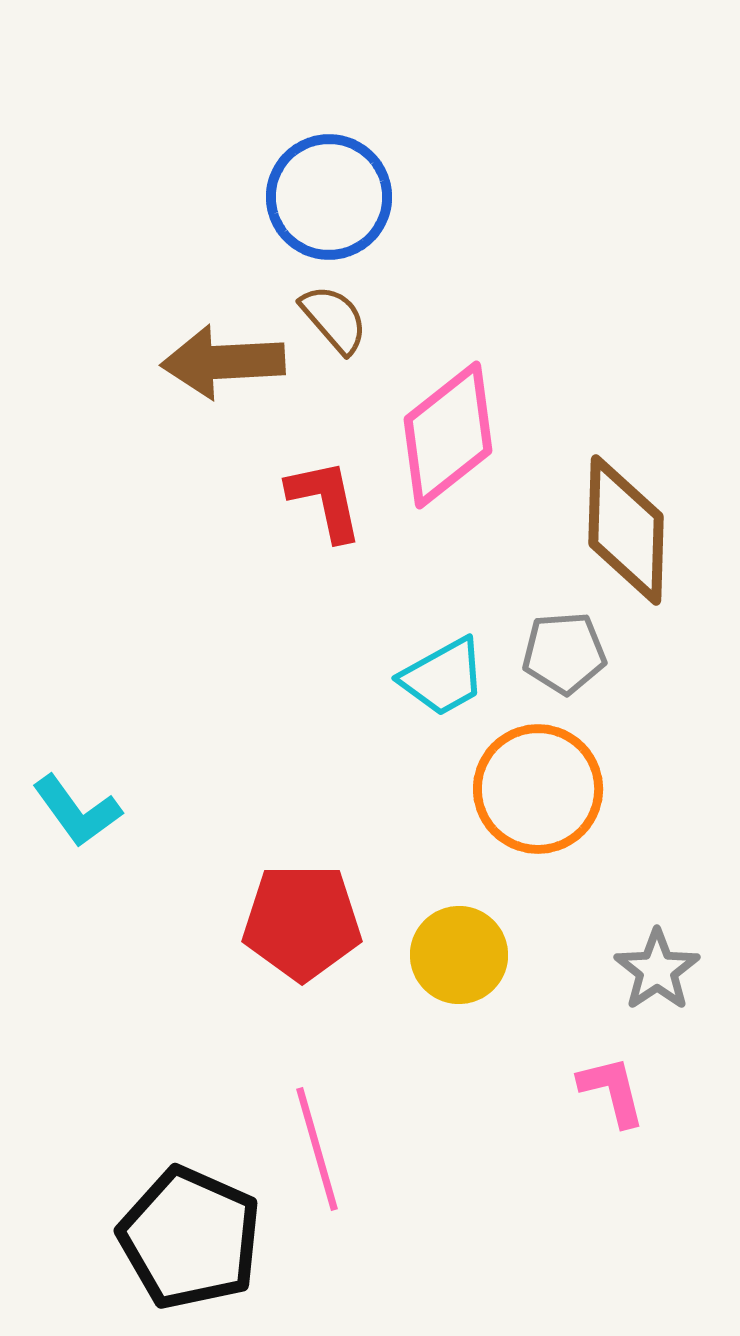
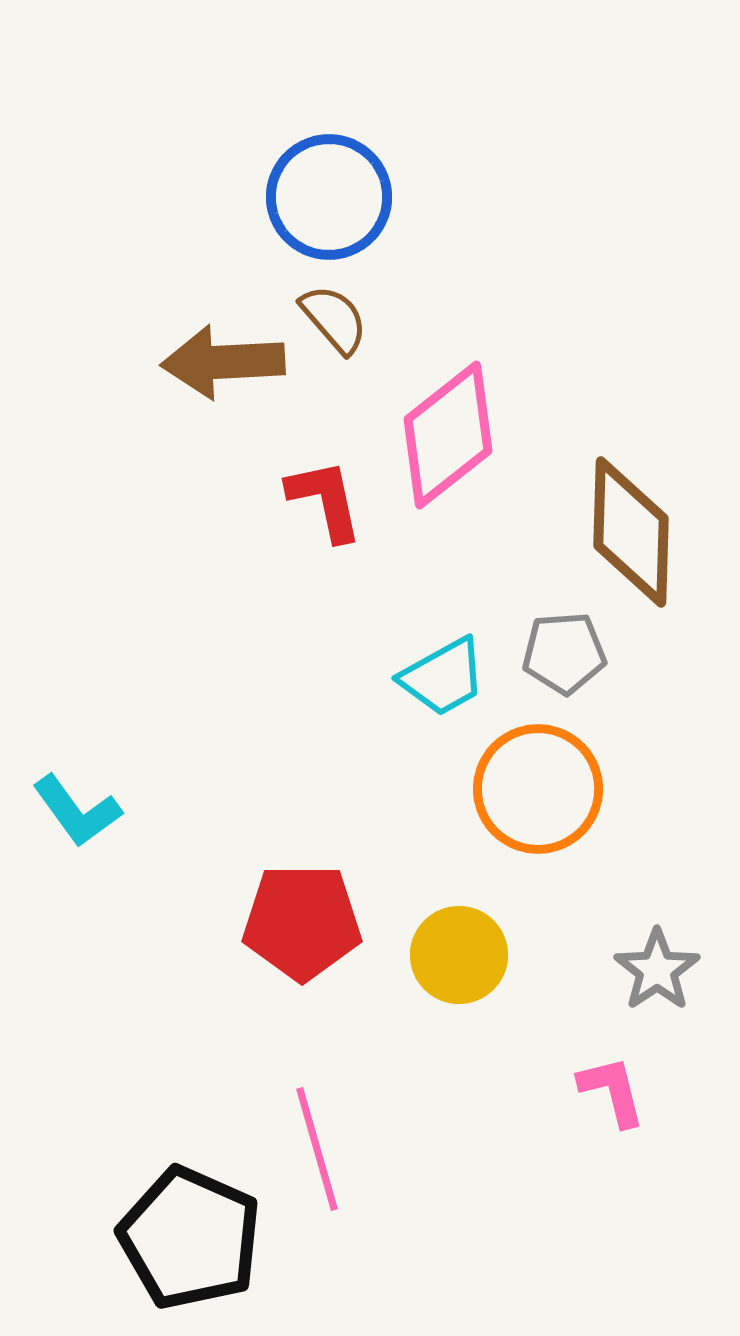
brown diamond: moved 5 px right, 2 px down
